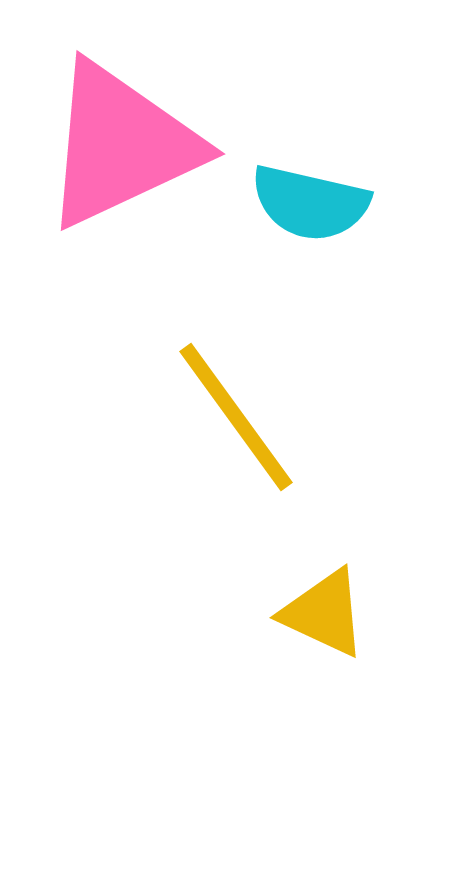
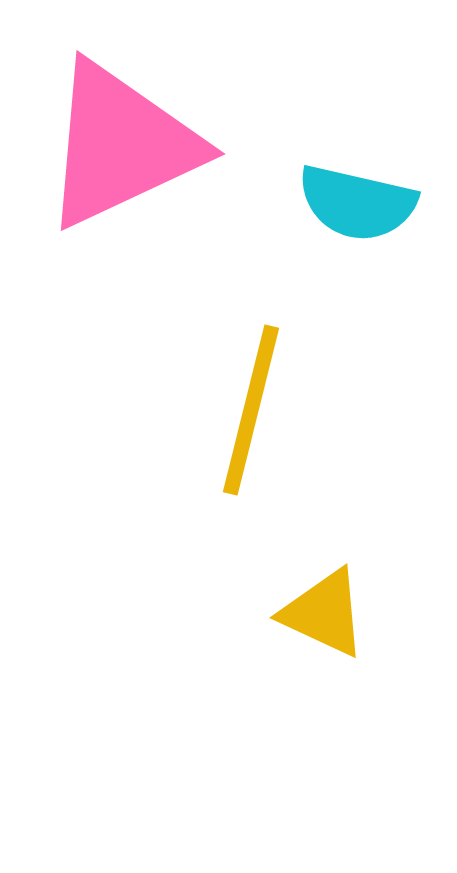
cyan semicircle: moved 47 px right
yellow line: moved 15 px right, 7 px up; rotated 50 degrees clockwise
